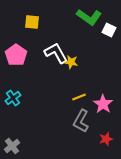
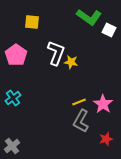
white L-shape: rotated 50 degrees clockwise
yellow line: moved 5 px down
